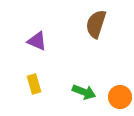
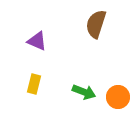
yellow rectangle: rotated 30 degrees clockwise
orange circle: moved 2 px left
